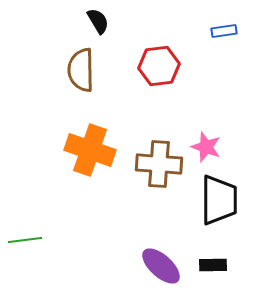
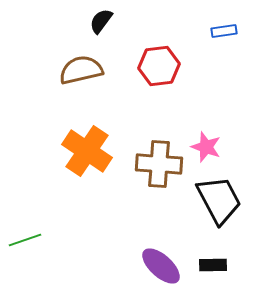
black semicircle: moved 3 px right; rotated 112 degrees counterclockwise
brown semicircle: rotated 78 degrees clockwise
orange cross: moved 3 px left, 1 px down; rotated 15 degrees clockwise
black trapezoid: rotated 28 degrees counterclockwise
green line: rotated 12 degrees counterclockwise
